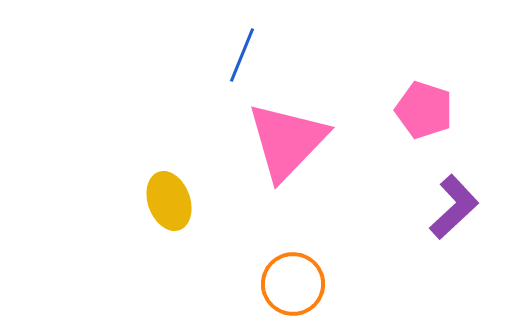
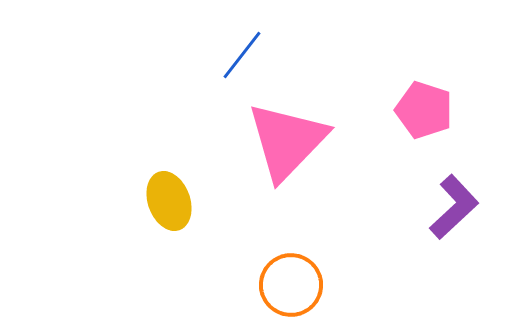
blue line: rotated 16 degrees clockwise
orange circle: moved 2 px left, 1 px down
